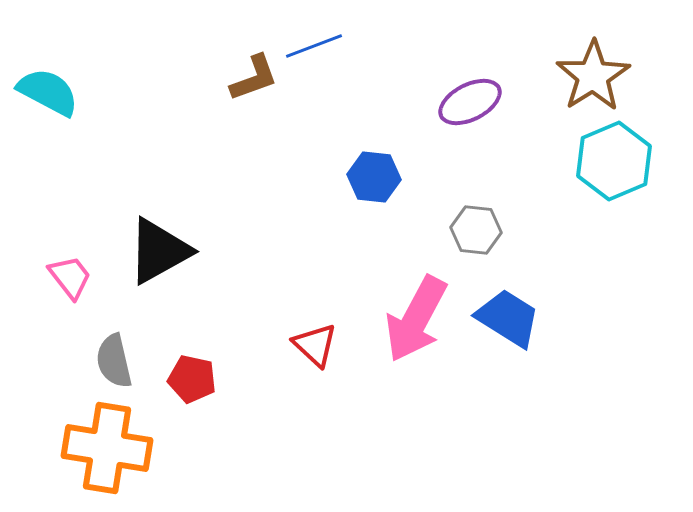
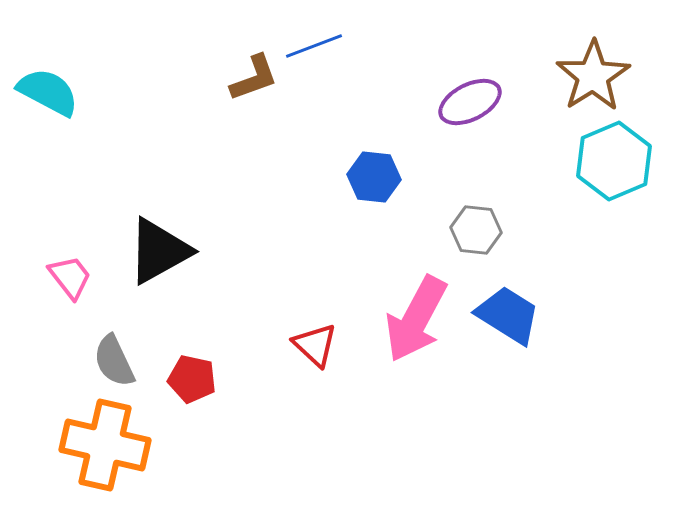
blue trapezoid: moved 3 px up
gray semicircle: rotated 12 degrees counterclockwise
orange cross: moved 2 px left, 3 px up; rotated 4 degrees clockwise
